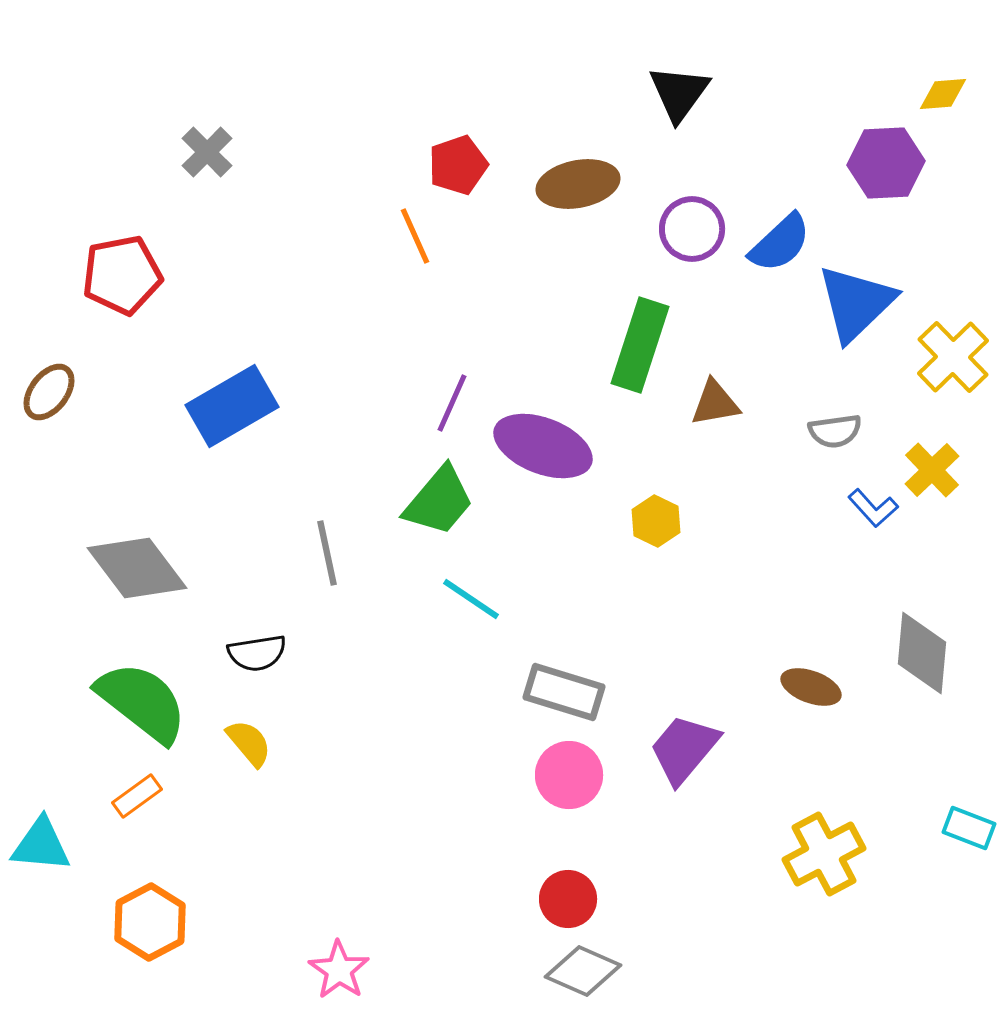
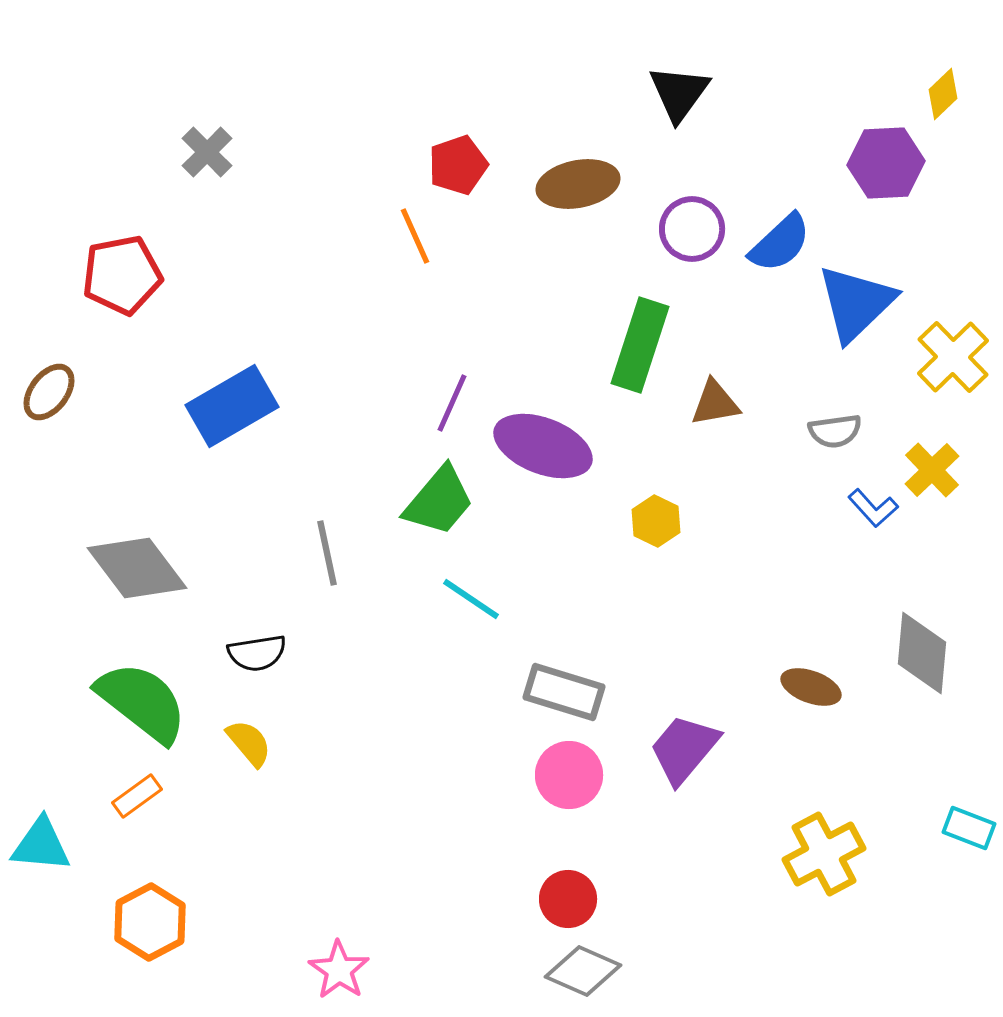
yellow diamond at (943, 94): rotated 39 degrees counterclockwise
